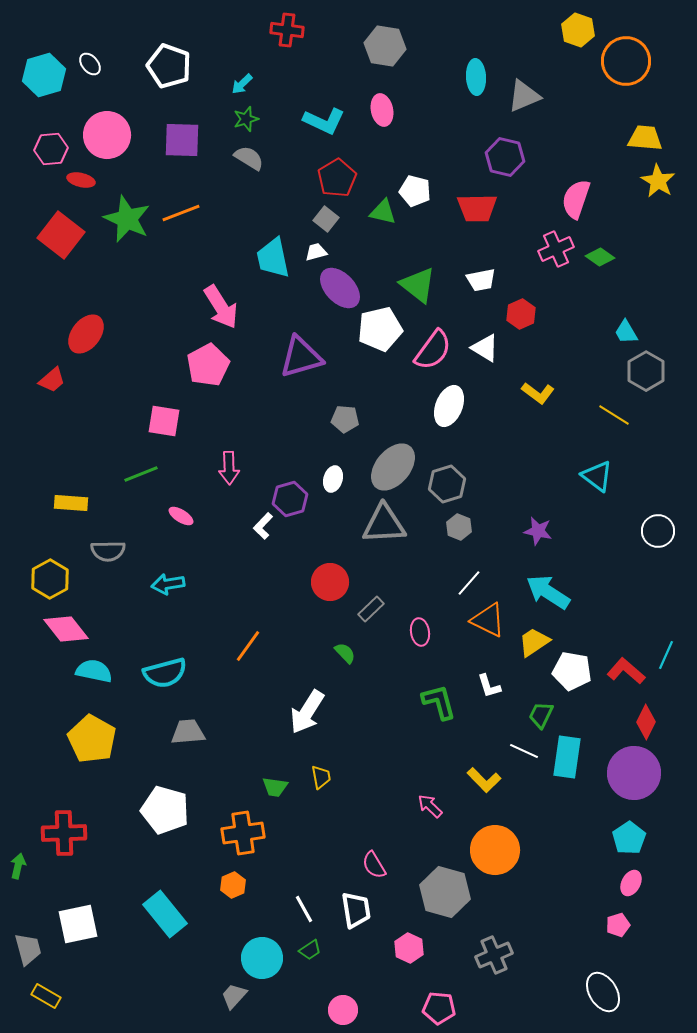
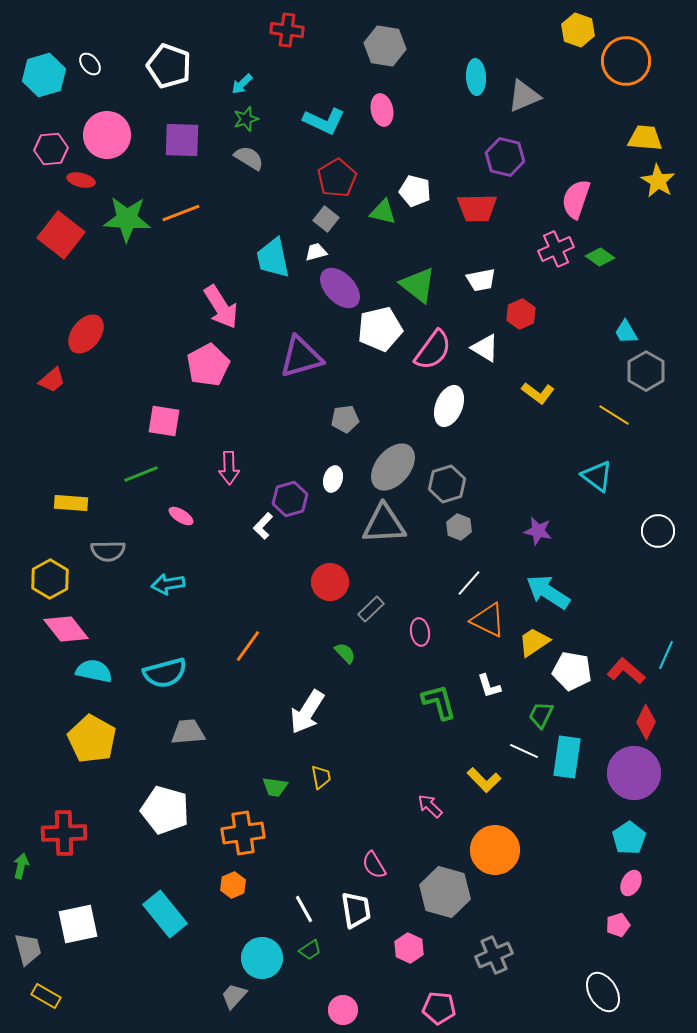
green star at (127, 219): rotated 21 degrees counterclockwise
gray pentagon at (345, 419): rotated 12 degrees counterclockwise
green arrow at (18, 866): moved 3 px right
